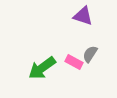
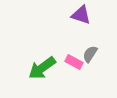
purple triangle: moved 2 px left, 1 px up
